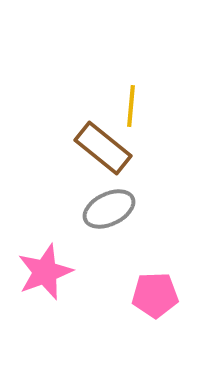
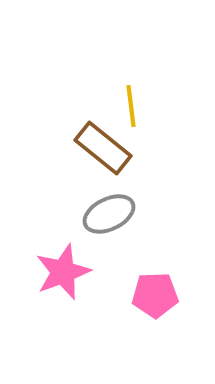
yellow line: rotated 12 degrees counterclockwise
gray ellipse: moved 5 px down
pink star: moved 18 px right
